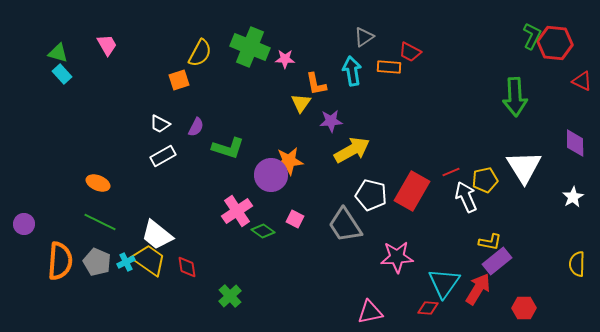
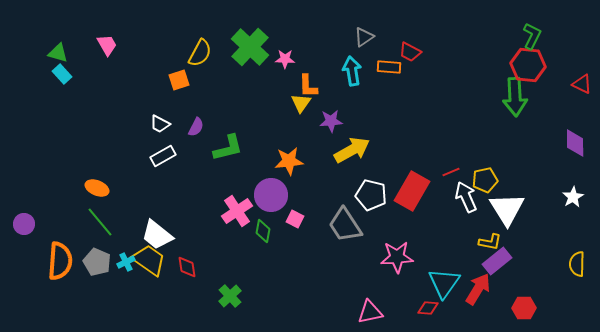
red hexagon at (555, 43): moved 27 px left, 22 px down
green cross at (250, 47): rotated 21 degrees clockwise
red triangle at (582, 81): moved 3 px down
orange L-shape at (316, 84): moved 8 px left, 2 px down; rotated 10 degrees clockwise
green L-shape at (228, 148): rotated 32 degrees counterclockwise
white triangle at (524, 167): moved 17 px left, 42 px down
purple circle at (271, 175): moved 20 px down
orange ellipse at (98, 183): moved 1 px left, 5 px down
green line at (100, 222): rotated 24 degrees clockwise
green diamond at (263, 231): rotated 65 degrees clockwise
